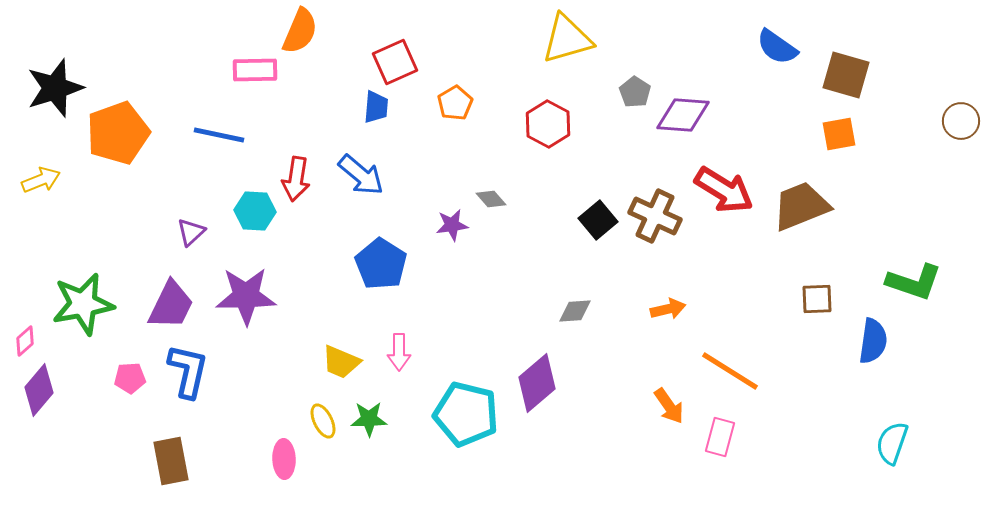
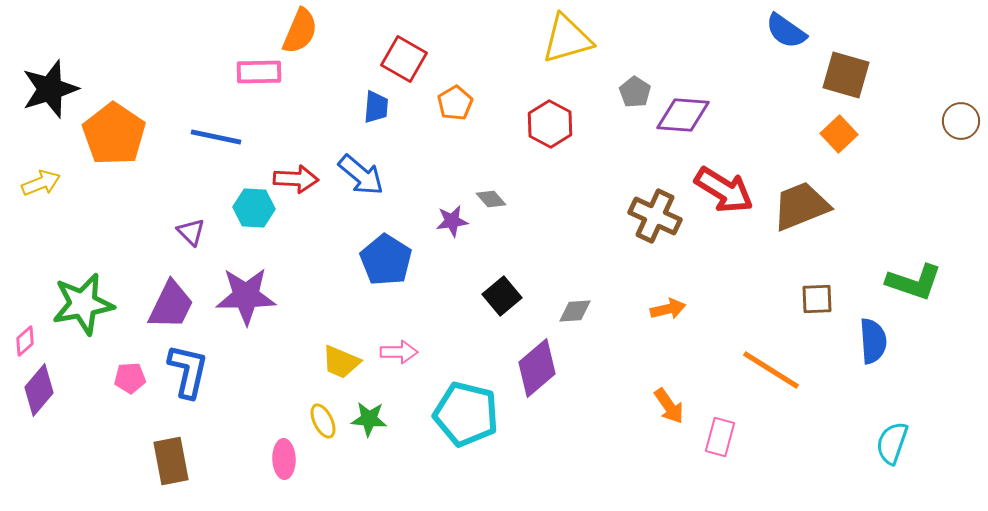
blue semicircle at (777, 47): moved 9 px right, 16 px up
red square at (395, 62): moved 9 px right, 3 px up; rotated 36 degrees counterclockwise
pink rectangle at (255, 70): moved 4 px right, 2 px down
black star at (55, 88): moved 5 px left, 1 px down
red hexagon at (548, 124): moved 2 px right
orange pentagon at (118, 133): moved 4 px left, 1 px down; rotated 18 degrees counterclockwise
orange square at (839, 134): rotated 33 degrees counterclockwise
blue line at (219, 135): moved 3 px left, 2 px down
red arrow at (296, 179): rotated 96 degrees counterclockwise
yellow arrow at (41, 180): moved 3 px down
cyan hexagon at (255, 211): moved 1 px left, 3 px up
black square at (598, 220): moved 96 px left, 76 px down
purple star at (452, 225): moved 4 px up
purple triangle at (191, 232): rotated 32 degrees counterclockwise
blue pentagon at (381, 264): moved 5 px right, 4 px up
blue semicircle at (873, 341): rotated 12 degrees counterclockwise
pink arrow at (399, 352): rotated 90 degrees counterclockwise
orange line at (730, 371): moved 41 px right, 1 px up
purple diamond at (537, 383): moved 15 px up
green star at (369, 419): rotated 6 degrees clockwise
